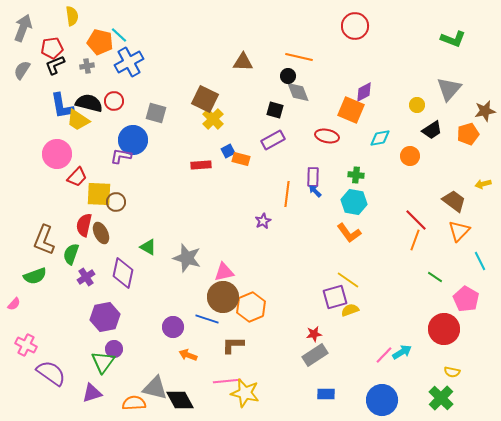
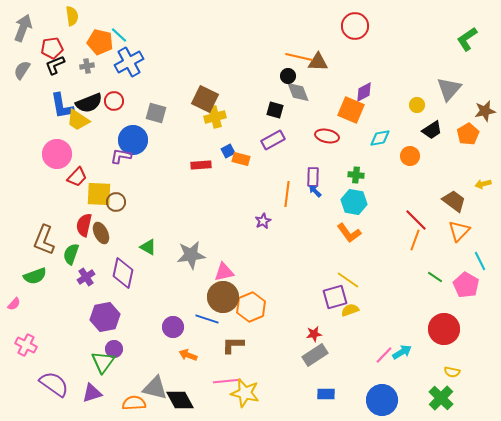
green L-shape at (453, 39): moved 14 px right; rotated 125 degrees clockwise
brown triangle at (243, 62): moved 75 px right
black semicircle at (89, 103): rotated 144 degrees clockwise
yellow cross at (213, 119): moved 2 px right, 2 px up; rotated 30 degrees clockwise
orange pentagon at (468, 134): rotated 15 degrees counterclockwise
gray star at (187, 258): moved 4 px right, 3 px up; rotated 24 degrees counterclockwise
pink pentagon at (466, 299): moved 14 px up
purple semicircle at (51, 373): moved 3 px right, 11 px down
